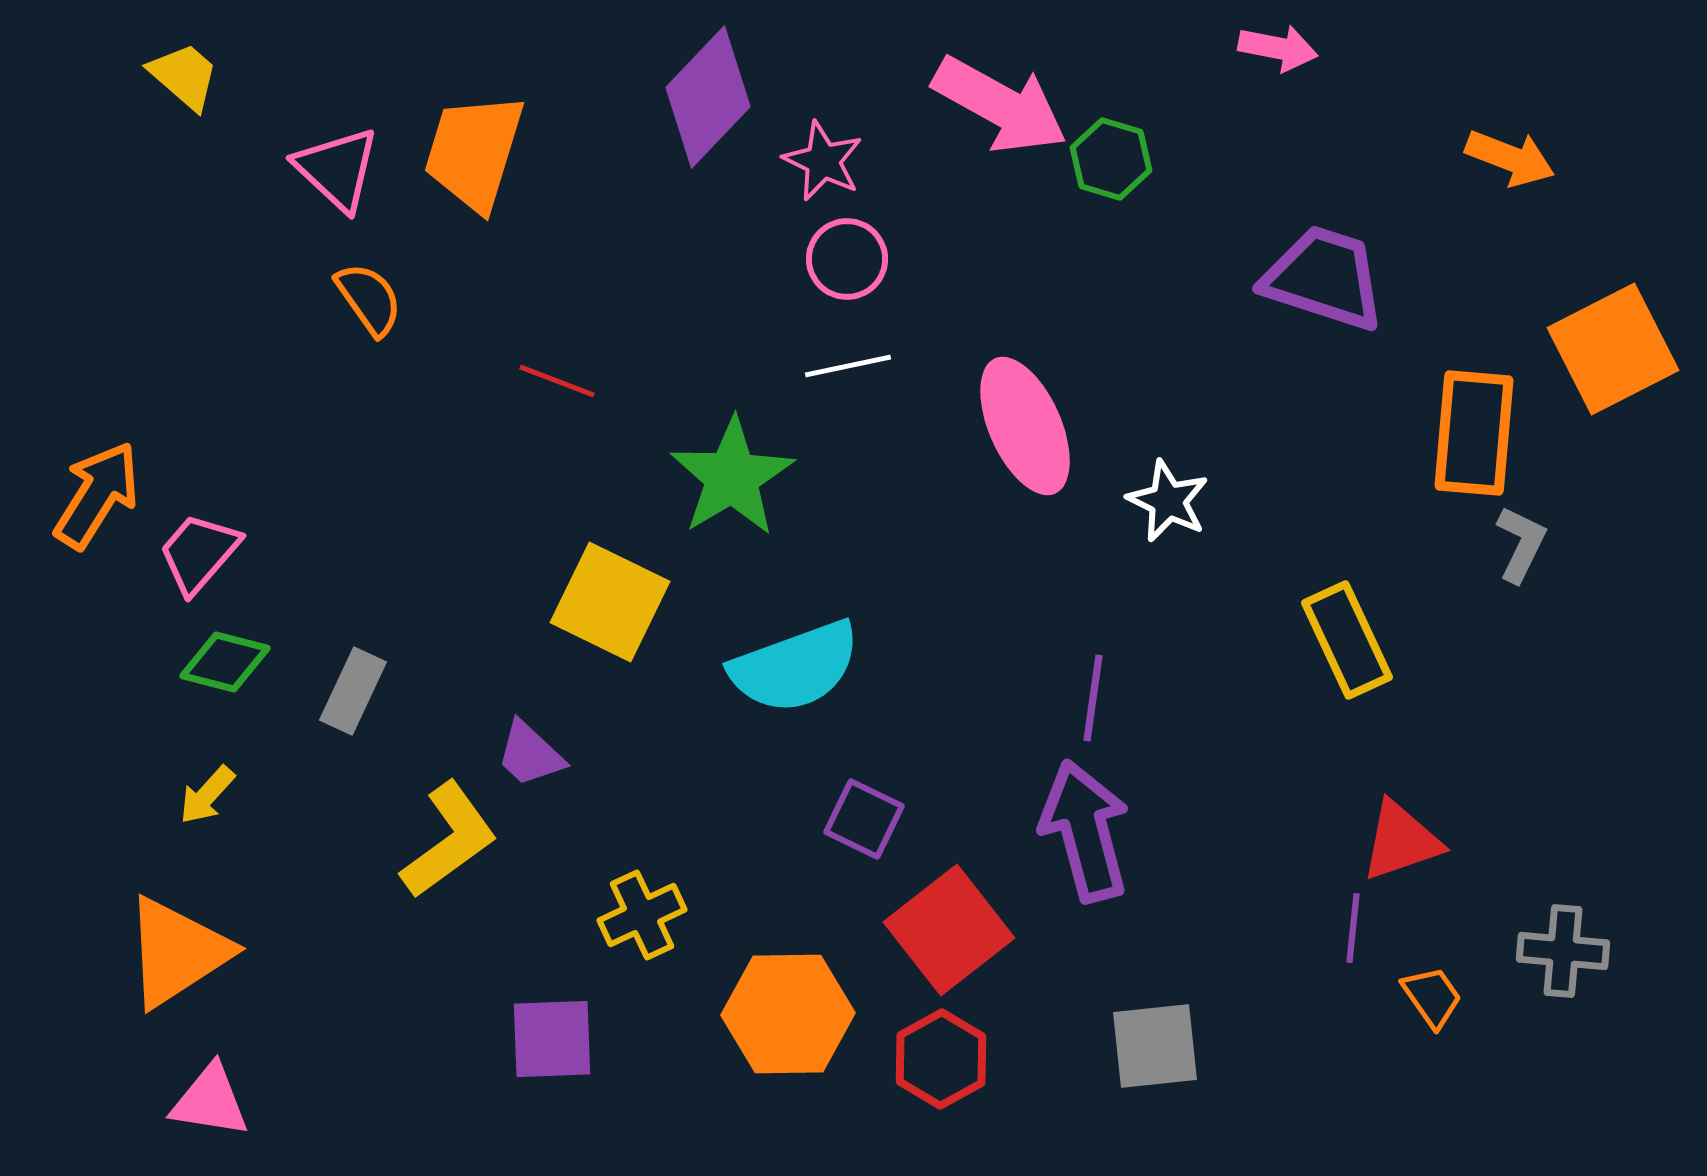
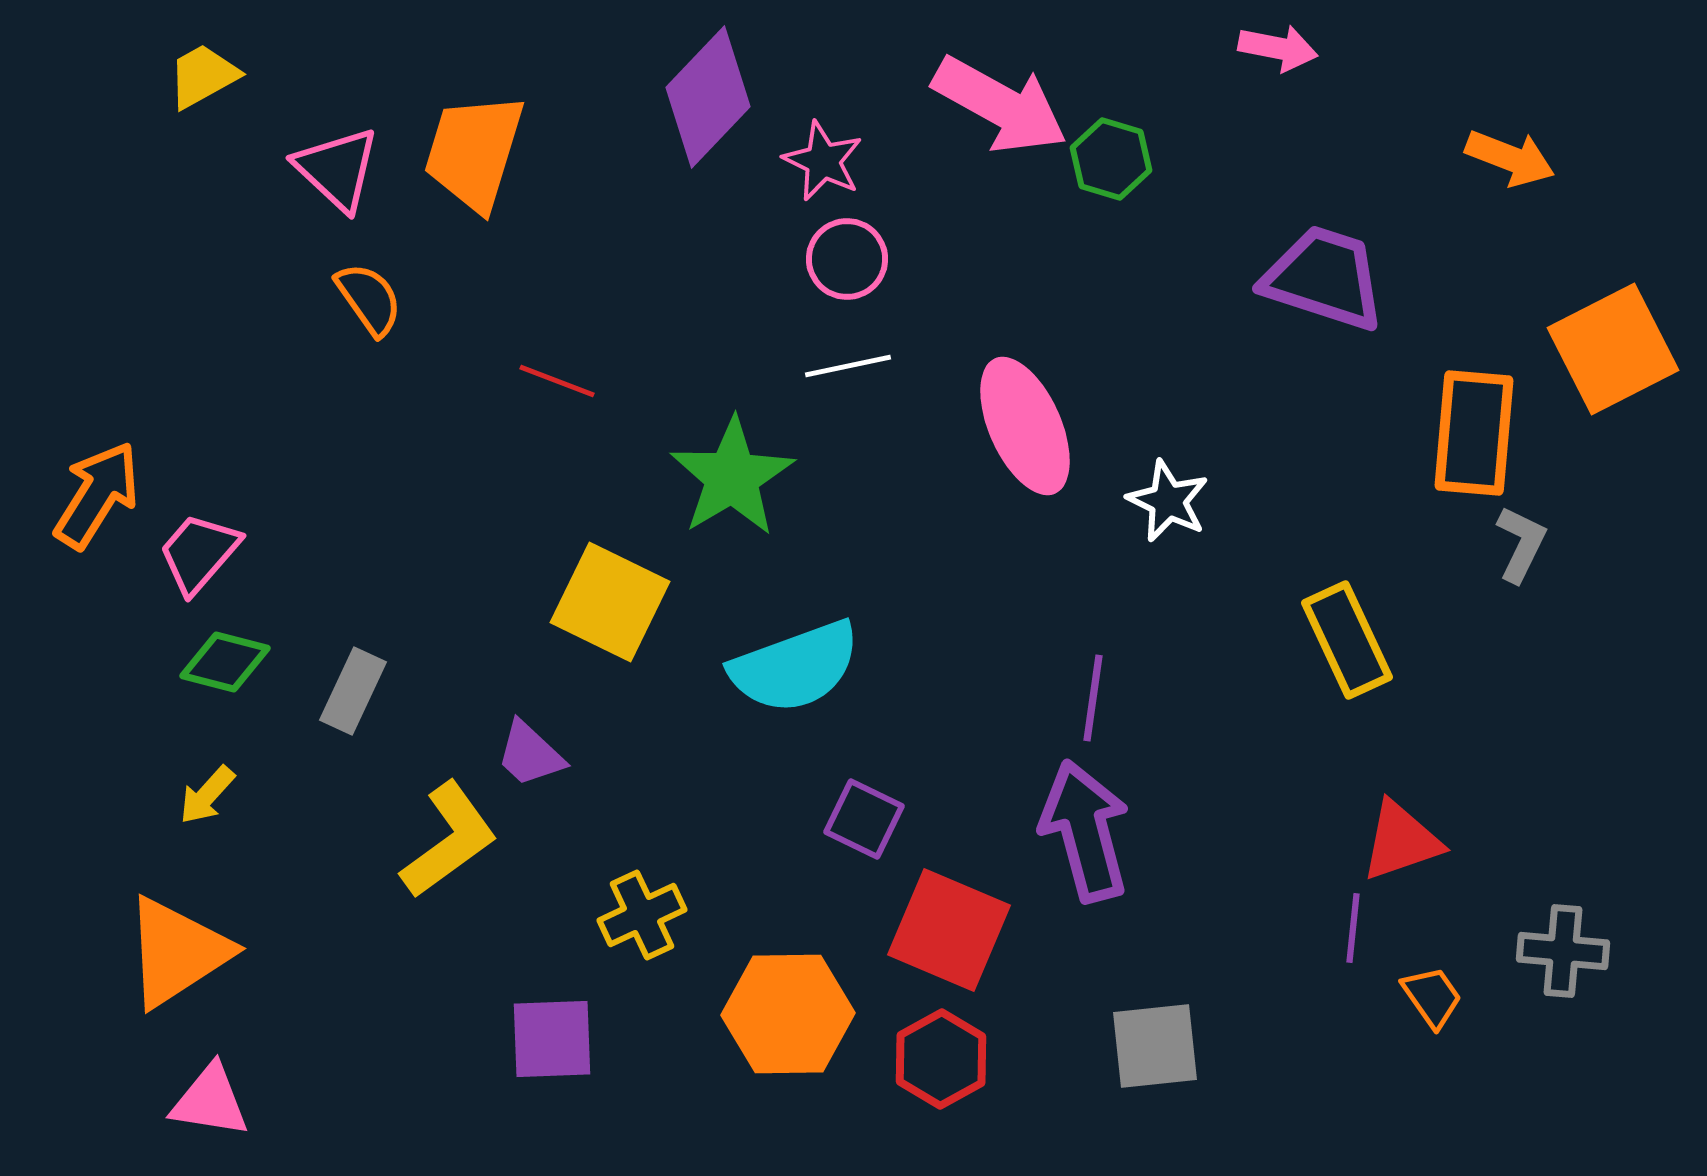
yellow trapezoid at (184, 76): moved 19 px right; rotated 70 degrees counterclockwise
red square at (949, 930): rotated 29 degrees counterclockwise
